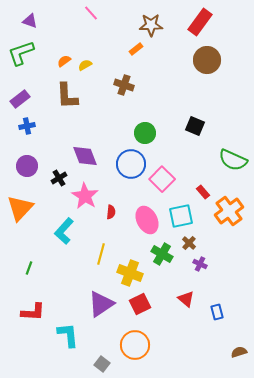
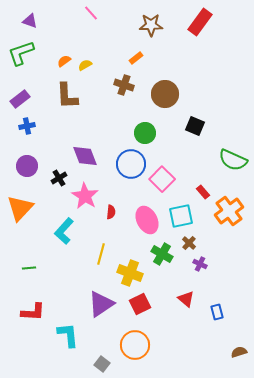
orange rectangle at (136, 49): moved 9 px down
brown circle at (207, 60): moved 42 px left, 34 px down
green line at (29, 268): rotated 64 degrees clockwise
